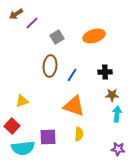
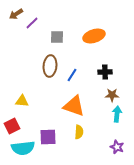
gray square: rotated 32 degrees clockwise
yellow triangle: rotated 24 degrees clockwise
red square: rotated 21 degrees clockwise
yellow semicircle: moved 2 px up
purple star: moved 1 px left, 2 px up; rotated 16 degrees clockwise
